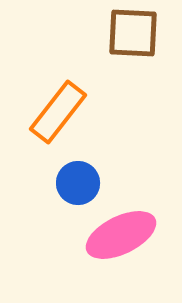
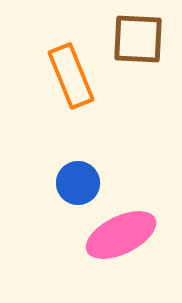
brown square: moved 5 px right, 6 px down
orange rectangle: moved 13 px right, 36 px up; rotated 60 degrees counterclockwise
